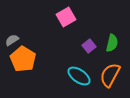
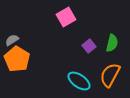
orange pentagon: moved 6 px left
cyan ellipse: moved 5 px down
